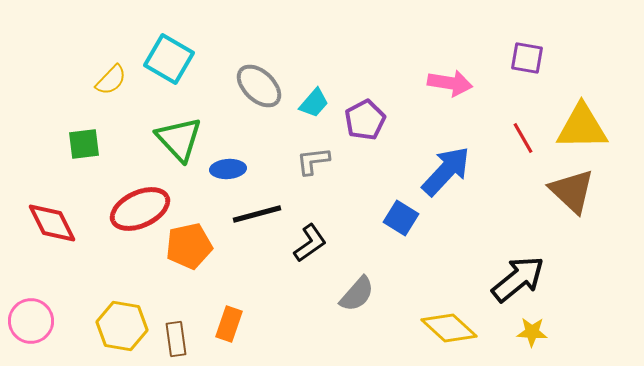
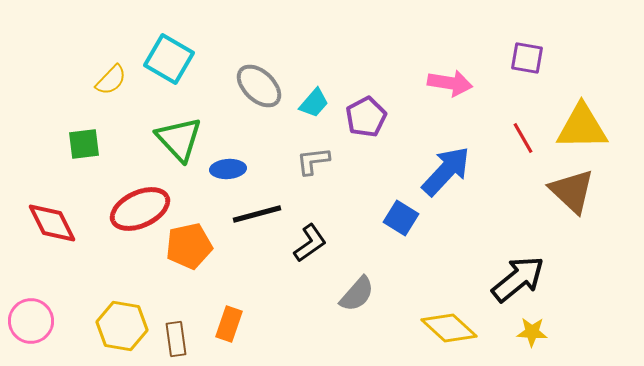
purple pentagon: moved 1 px right, 3 px up
